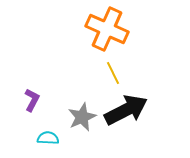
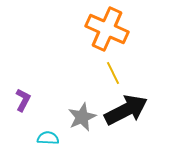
purple L-shape: moved 9 px left
